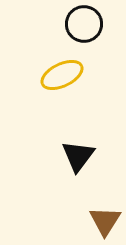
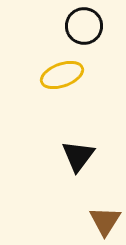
black circle: moved 2 px down
yellow ellipse: rotated 6 degrees clockwise
